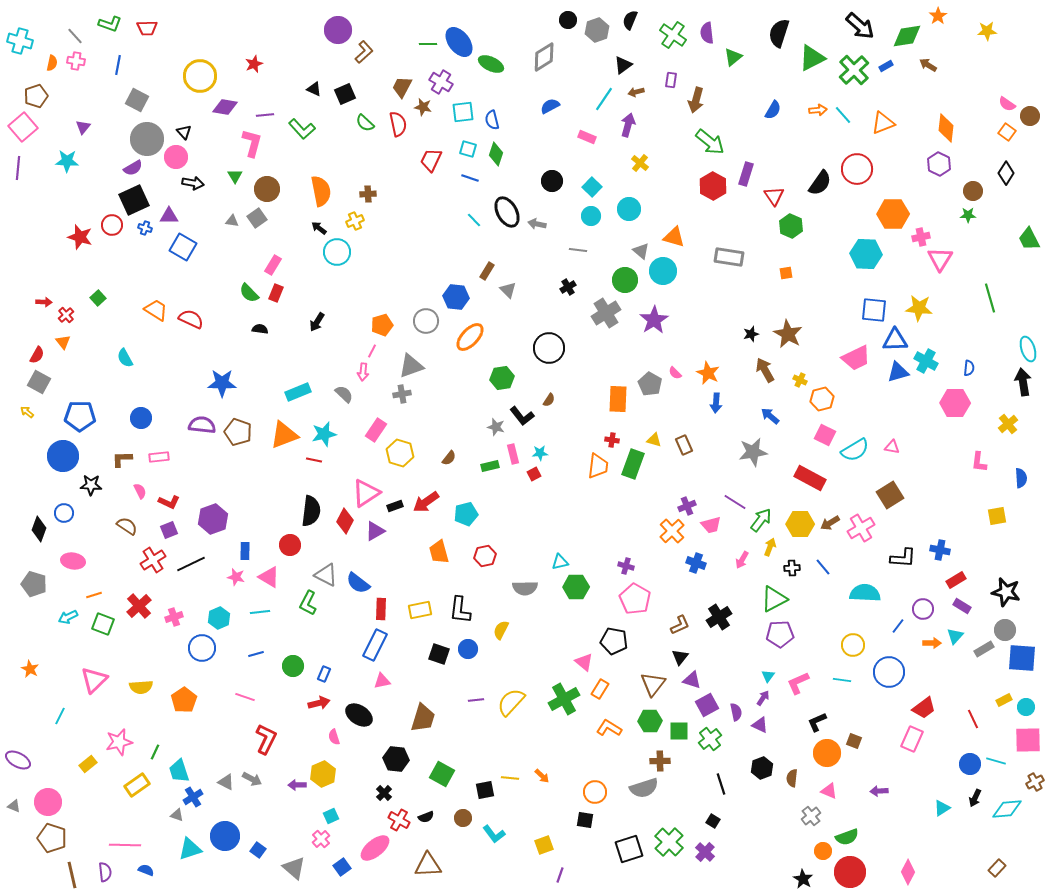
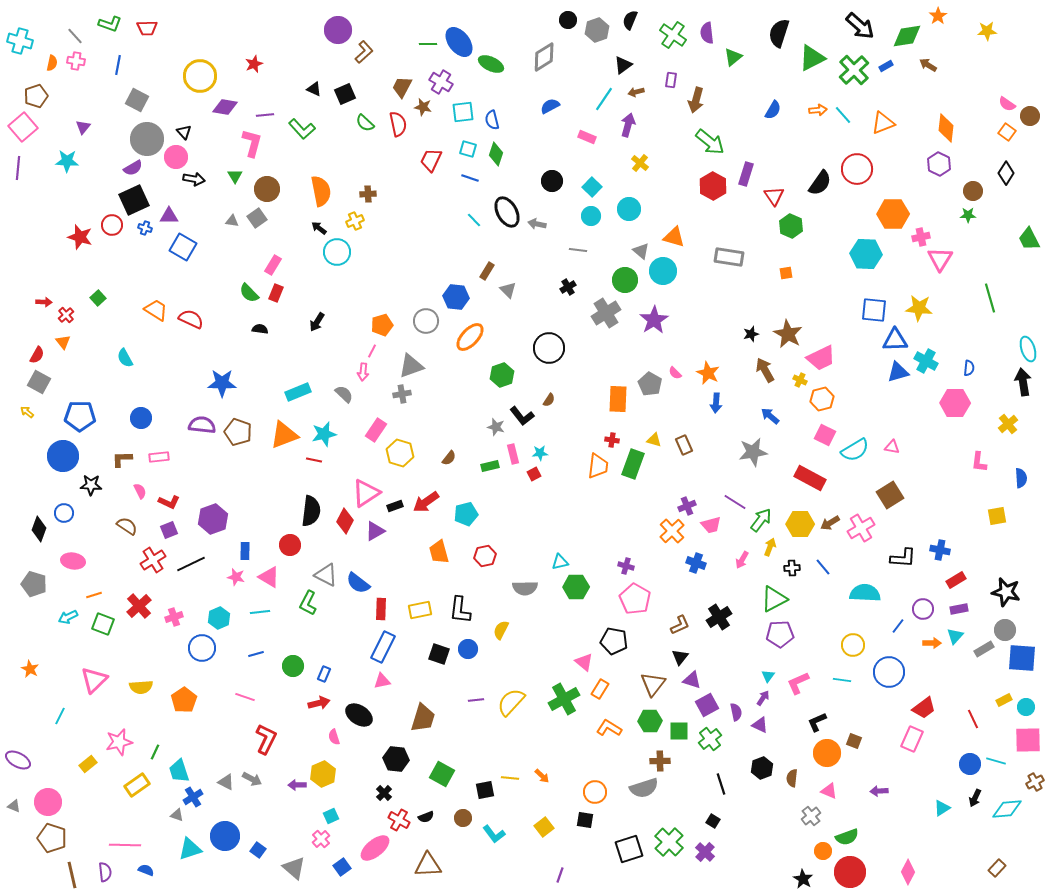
black arrow at (193, 183): moved 1 px right, 4 px up
pink trapezoid at (856, 358): moved 35 px left
green hexagon at (502, 378): moved 3 px up; rotated 10 degrees counterclockwise
purple rectangle at (962, 606): moved 3 px left, 3 px down; rotated 42 degrees counterclockwise
blue rectangle at (375, 645): moved 8 px right, 2 px down
yellow square at (544, 845): moved 18 px up; rotated 18 degrees counterclockwise
